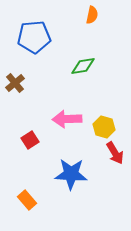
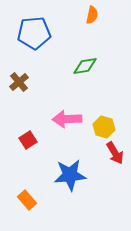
blue pentagon: moved 4 px up
green diamond: moved 2 px right
brown cross: moved 4 px right, 1 px up
red square: moved 2 px left
blue star: moved 1 px left, 1 px down; rotated 8 degrees counterclockwise
